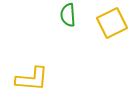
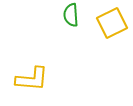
green semicircle: moved 3 px right
